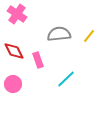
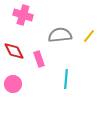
pink cross: moved 6 px right, 1 px down; rotated 18 degrees counterclockwise
gray semicircle: moved 1 px right, 1 px down
pink rectangle: moved 1 px right, 1 px up
cyan line: rotated 42 degrees counterclockwise
